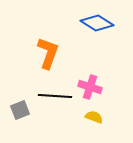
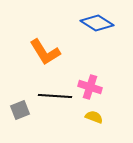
orange L-shape: moved 3 px left, 1 px up; rotated 128 degrees clockwise
